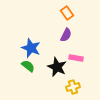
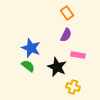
pink rectangle: moved 2 px right, 3 px up
yellow cross: rotated 32 degrees clockwise
